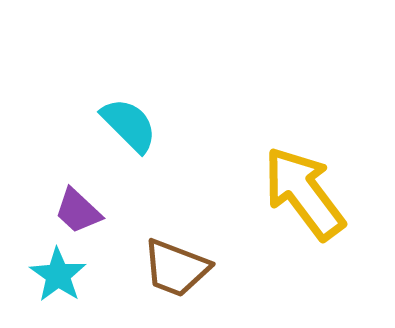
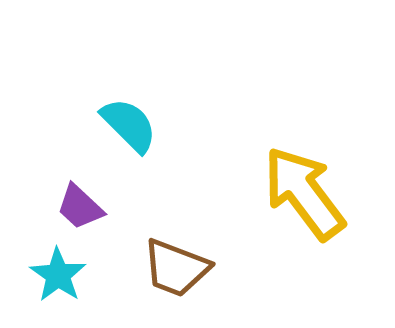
purple trapezoid: moved 2 px right, 4 px up
